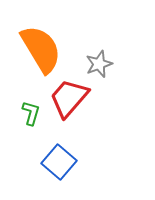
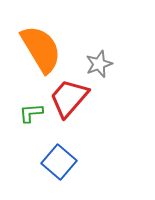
green L-shape: rotated 110 degrees counterclockwise
